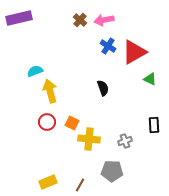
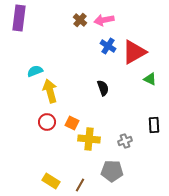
purple rectangle: rotated 70 degrees counterclockwise
yellow rectangle: moved 3 px right, 1 px up; rotated 54 degrees clockwise
